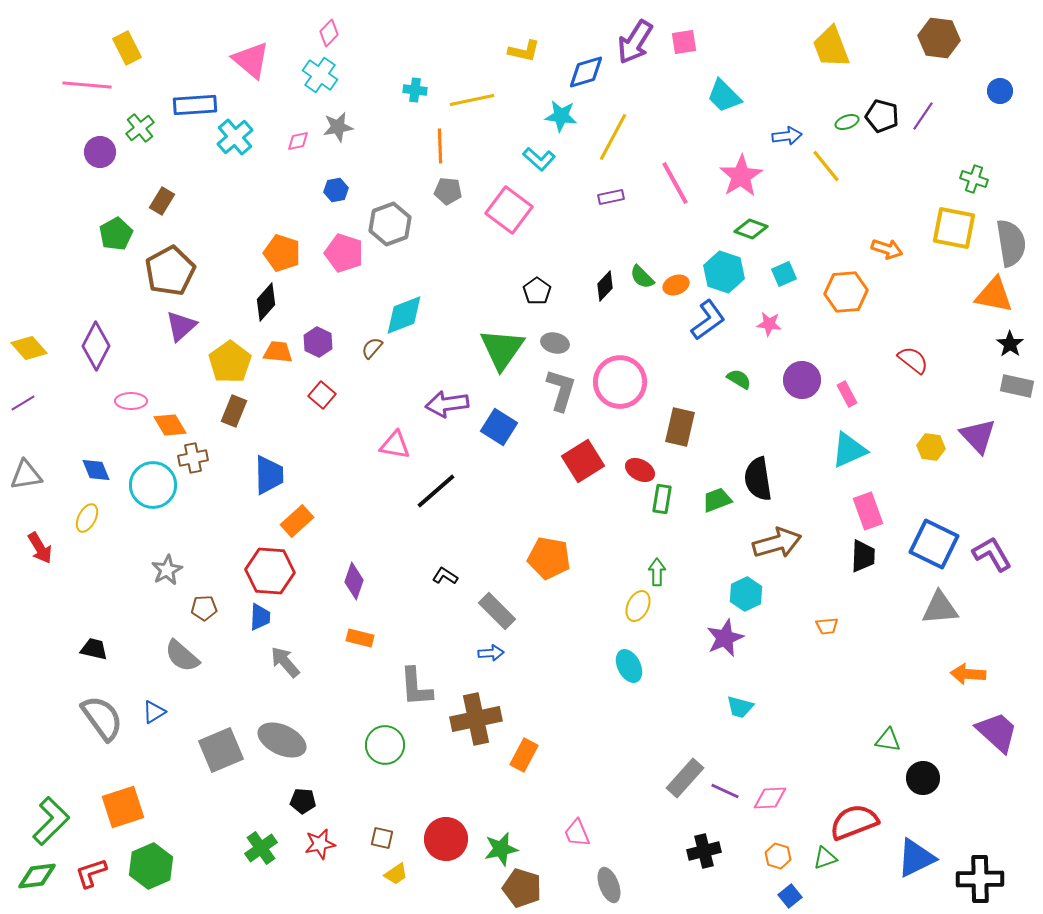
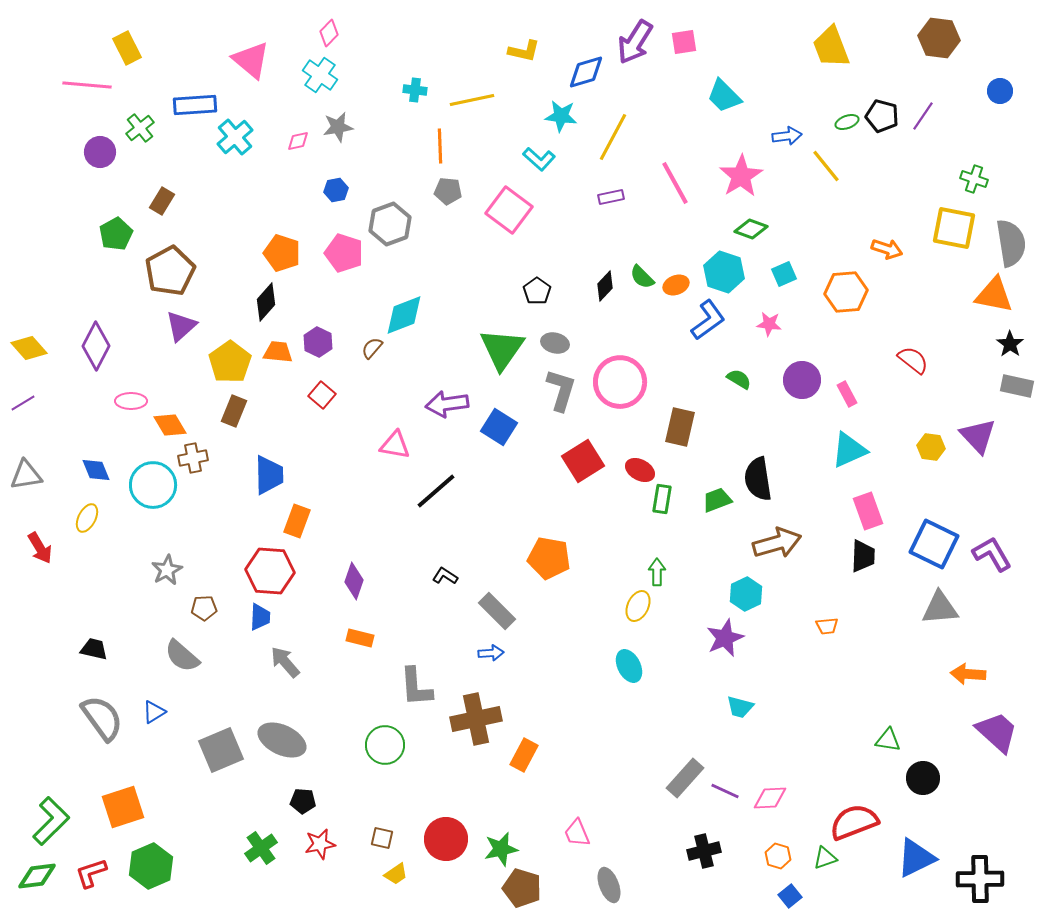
orange rectangle at (297, 521): rotated 28 degrees counterclockwise
